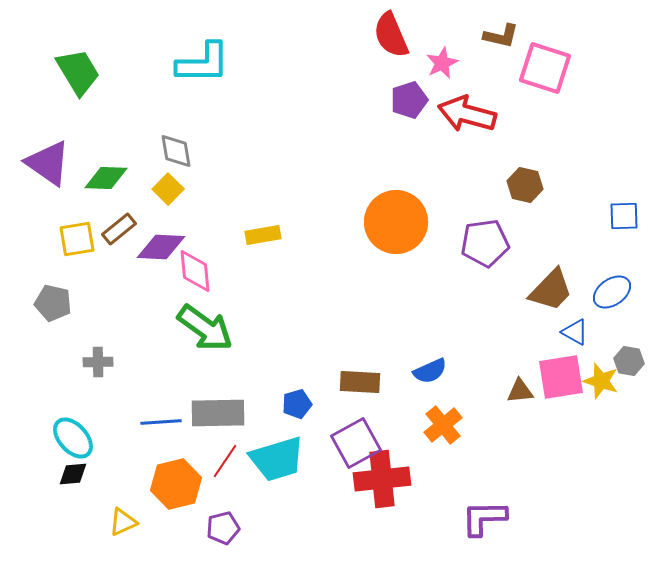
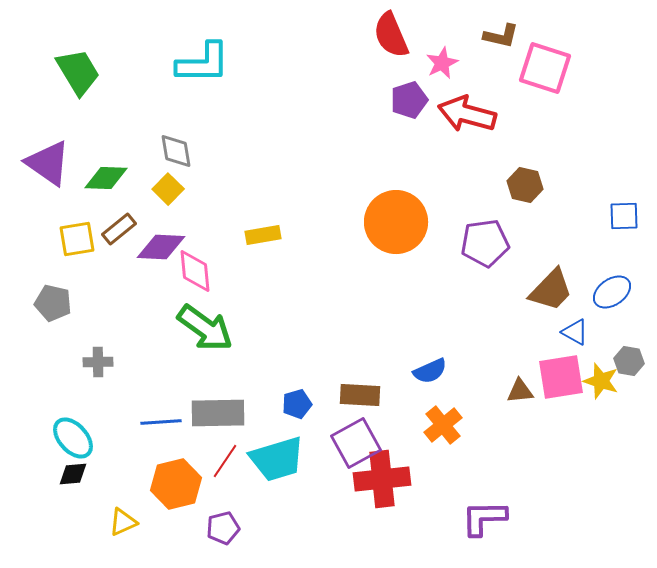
brown rectangle at (360, 382): moved 13 px down
